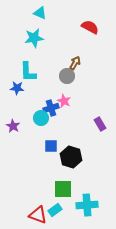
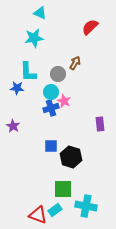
red semicircle: rotated 72 degrees counterclockwise
gray circle: moved 9 px left, 2 px up
cyan circle: moved 10 px right, 26 px up
purple rectangle: rotated 24 degrees clockwise
cyan cross: moved 1 px left, 1 px down; rotated 15 degrees clockwise
